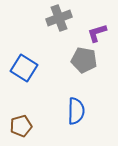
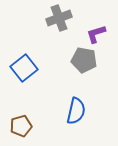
purple L-shape: moved 1 px left, 1 px down
blue square: rotated 20 degrees clockwise
blue semicircle: rotated 12 degrees clockwise
